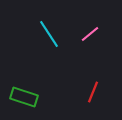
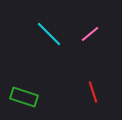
cyan line: rotated 12 degrees counterclockwise
red line: rotated 40 degrees counterclockwise
